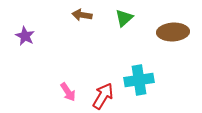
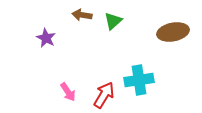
green triangle: moved 11 px left, 3 px down
brown ellipse: rotated 8 degrees counterclockwise
purple star: moved 21 px right, 2 px down
red arrow: moved 1 px right, 1 px up
